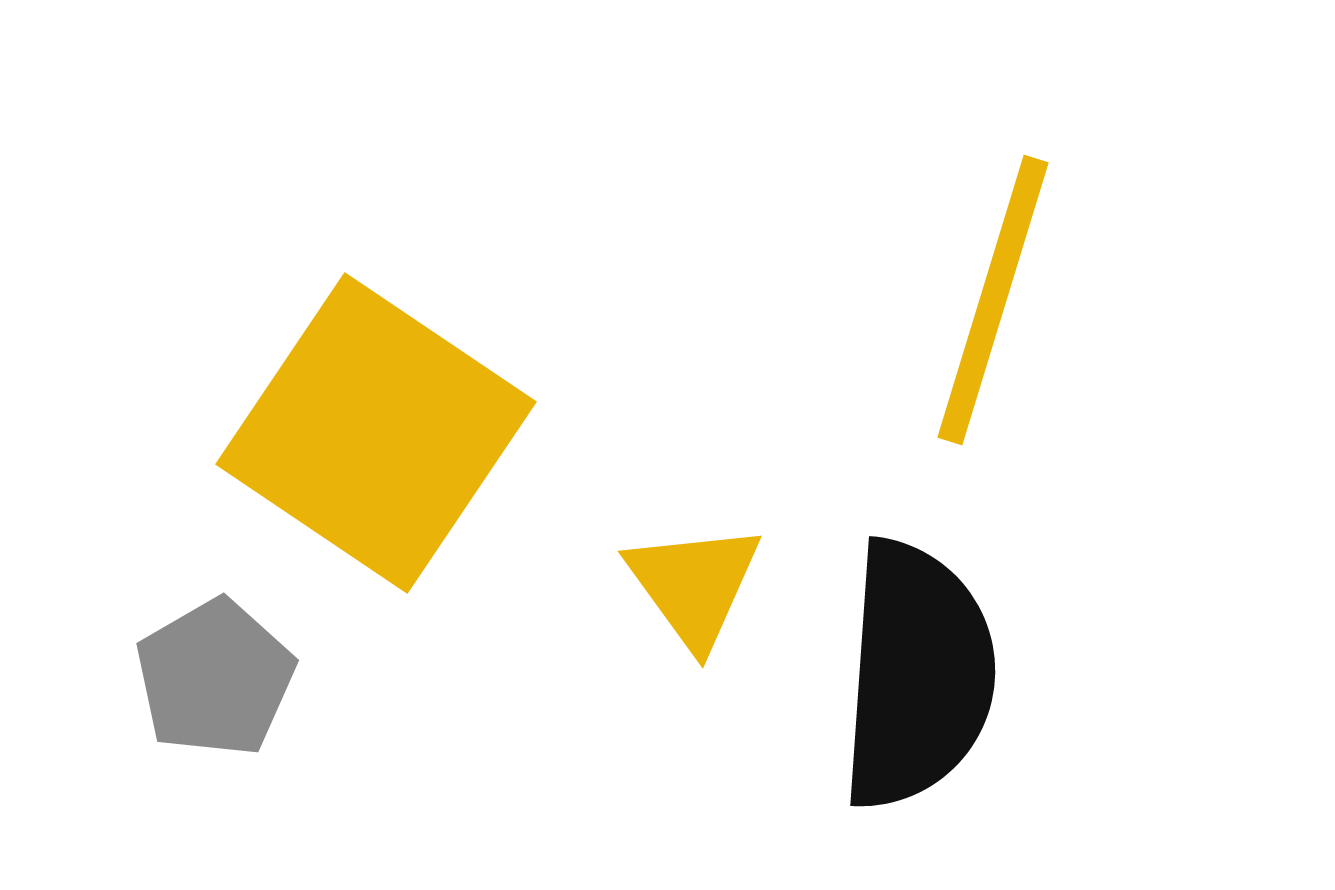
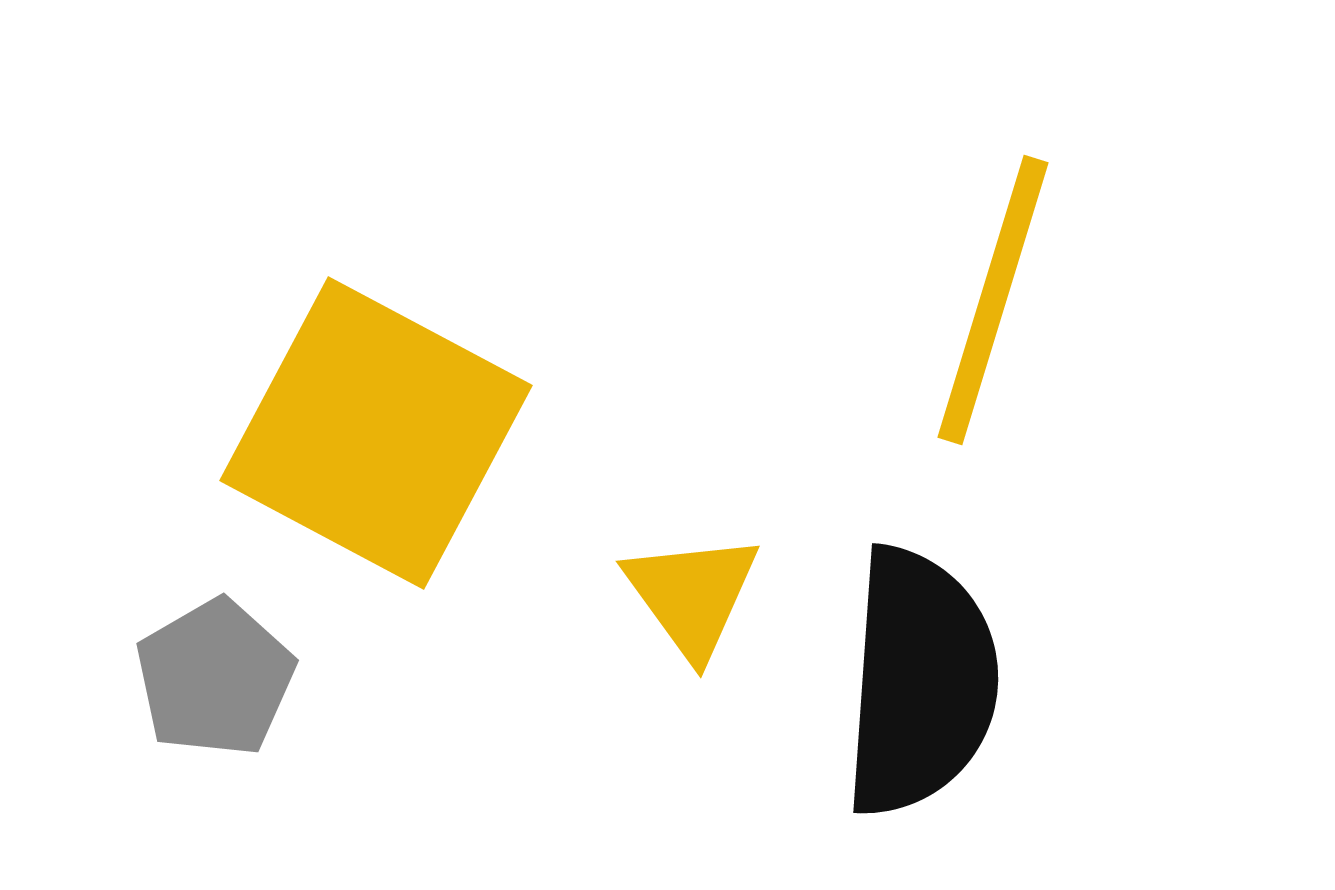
yellow square: rotated 6 degrees counterclockwise
yellow triangle: moved 2 px left, 10 px down
black semicircle: moved 3 px right, 7 px down
